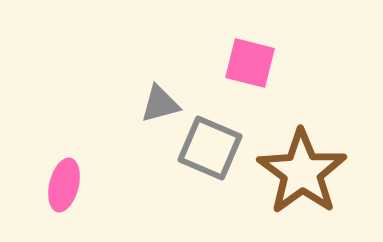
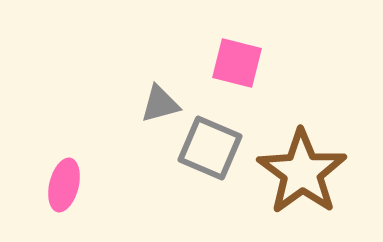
pink square: moved 13 px left
